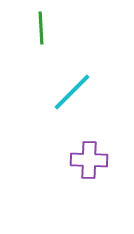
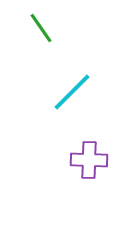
green line: rotated 32 degrees counterclockwise
